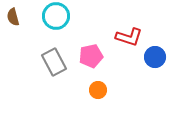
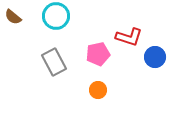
brown semicircle: rotated 36 degrees counterclockwise
pink pentagon: moved 7 px right, 2 px up
